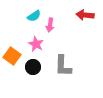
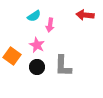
pink star: moved 1 px right, 1 px down
black circle: moved 4 px right
